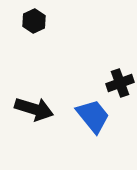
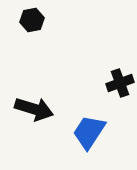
black hexagon: moved 2 px left, 1 px up; rotated 15 degrees clockwise
blue trapezoid: moved 4 px left, 16 px down; rotated 108 degrees counterclockwise
